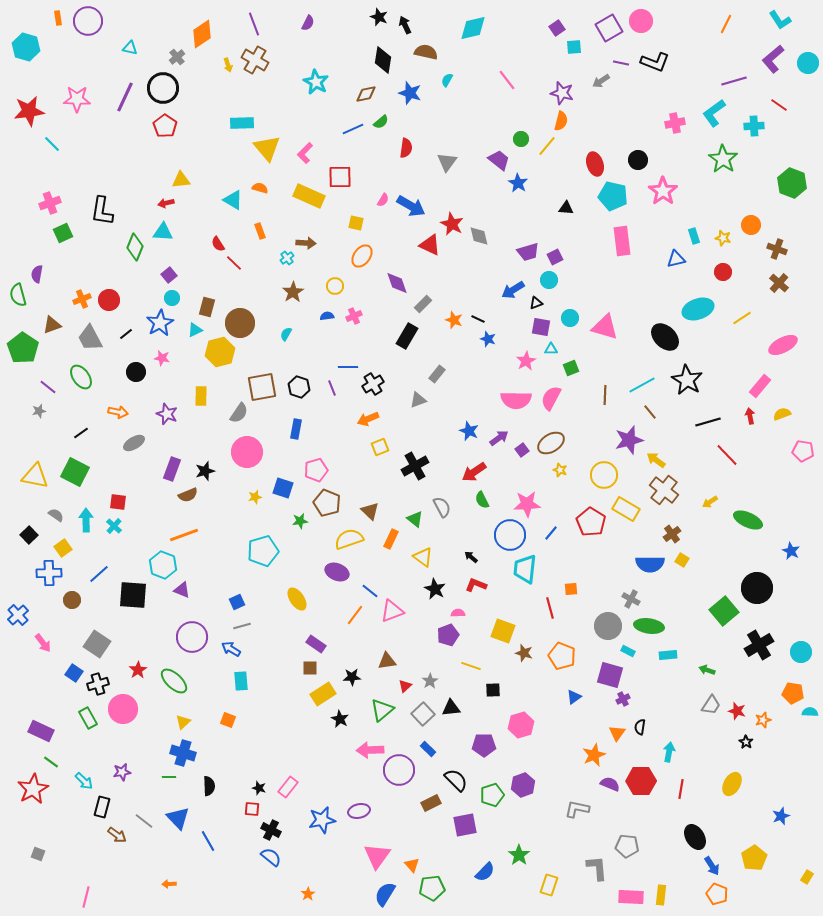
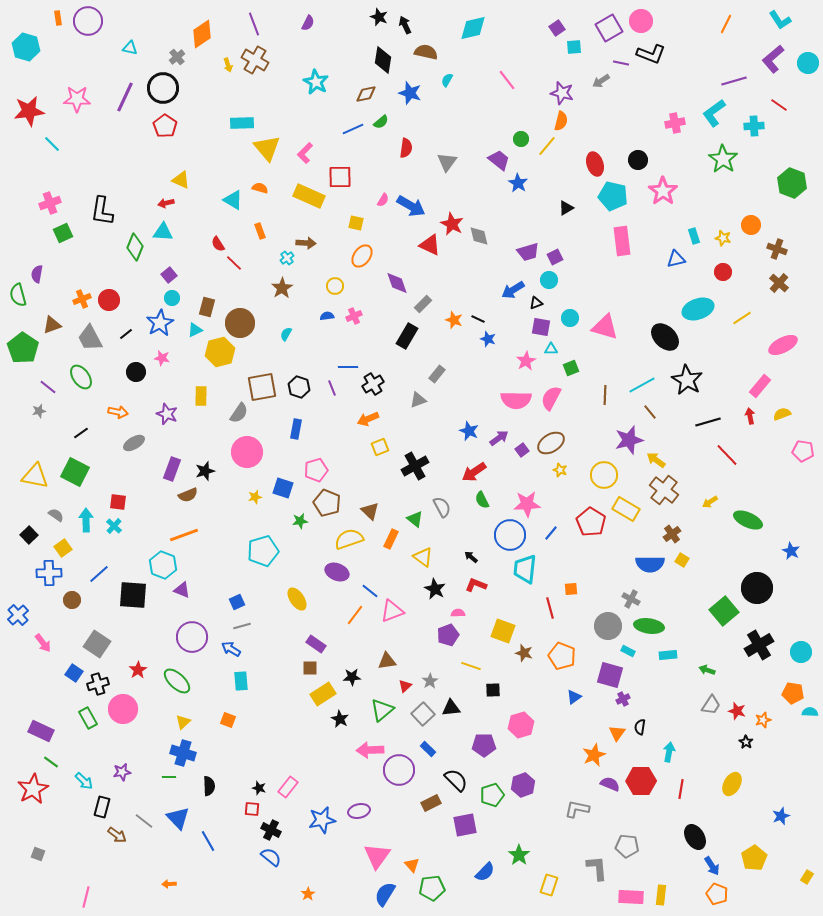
black L-shape at (655, 62): moved 4 px left, 8 px up
yellow triangle at (181, 180): rotated 30 degrees clockwise
black triangle at (566, 208): rotated 35 degrees counterclockwise
brown star at (293, 292): moved 11 px left, 4 px up
green ellipse at (174, 681): moved 3 px right
